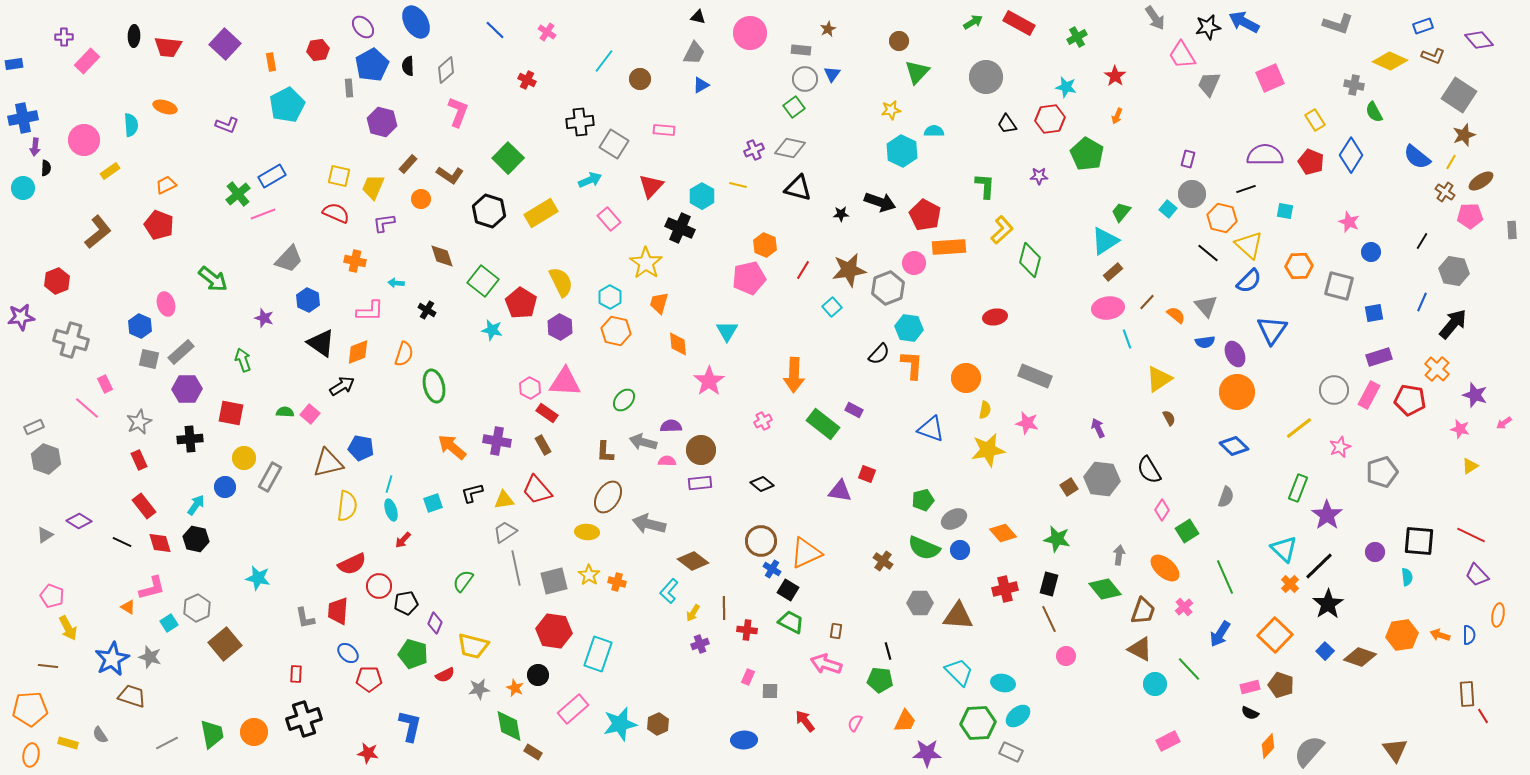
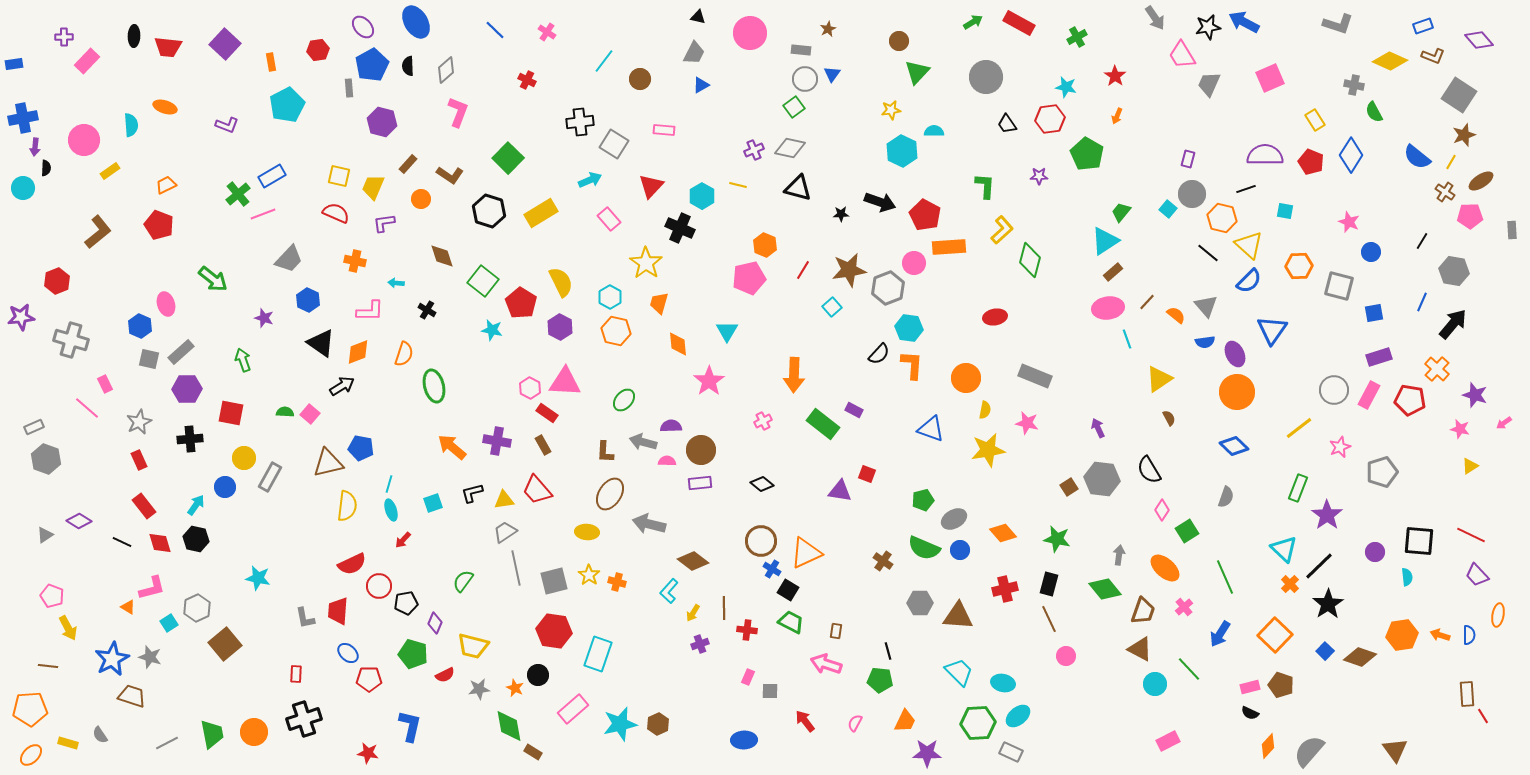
brown ellipse at (608, 497): moved 2 px right, 3 px up
orange ellipse at (31, 755): rotated 35 degrees clockwise
